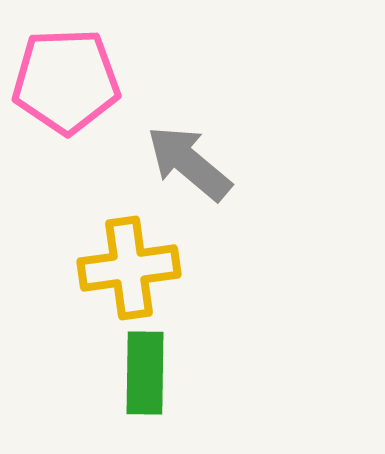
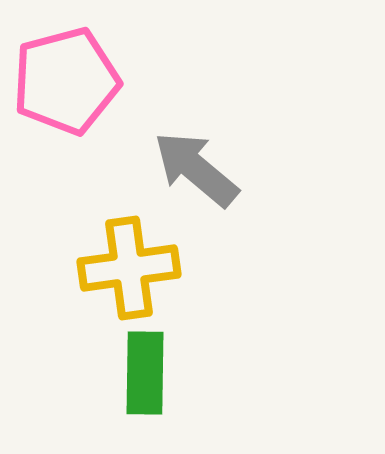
pink pentagon: rotated 13 degrees counterclockwise
gray arrow: moved 7 px right, 6 px down
